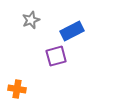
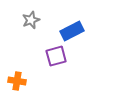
orange cross: moved 8 px up
